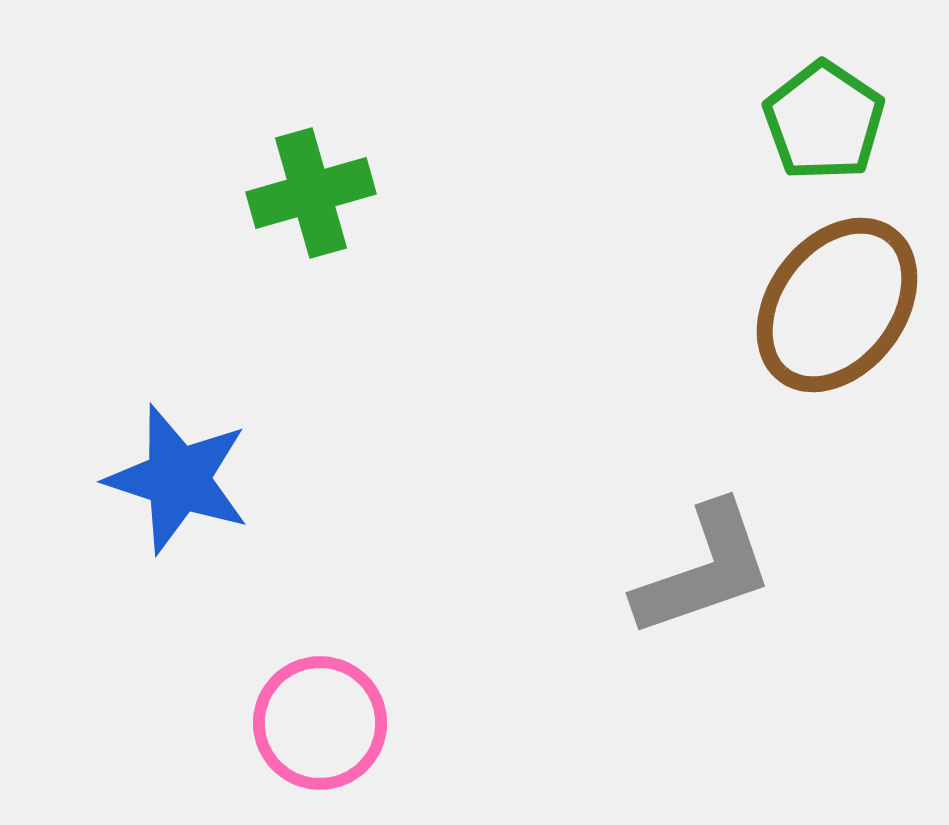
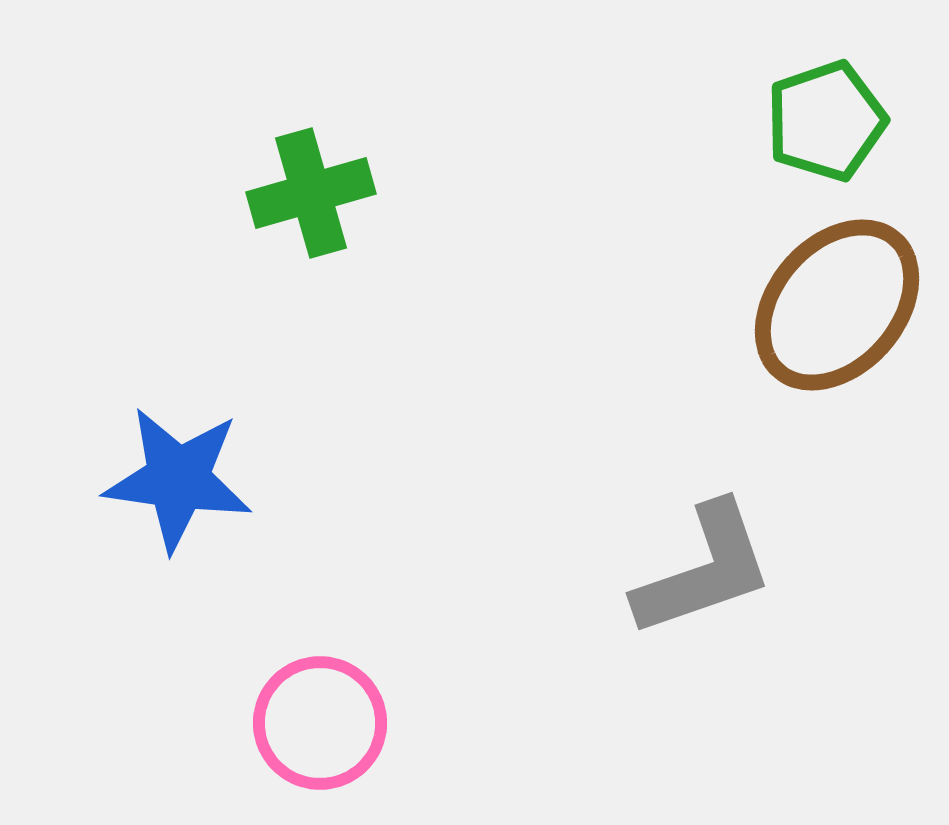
green pentagon: moved 2 px right; rotated 19 degrees clockwise
brown ellipse: rotated 4 degrees clockwise
blue star: rotated 10 degrees counterclockwise
